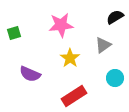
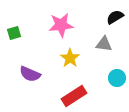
gray triangle: moved 1 px right, 1 px up; rotated 42 degrees clockwise
cyan circle: moved 2 px right
